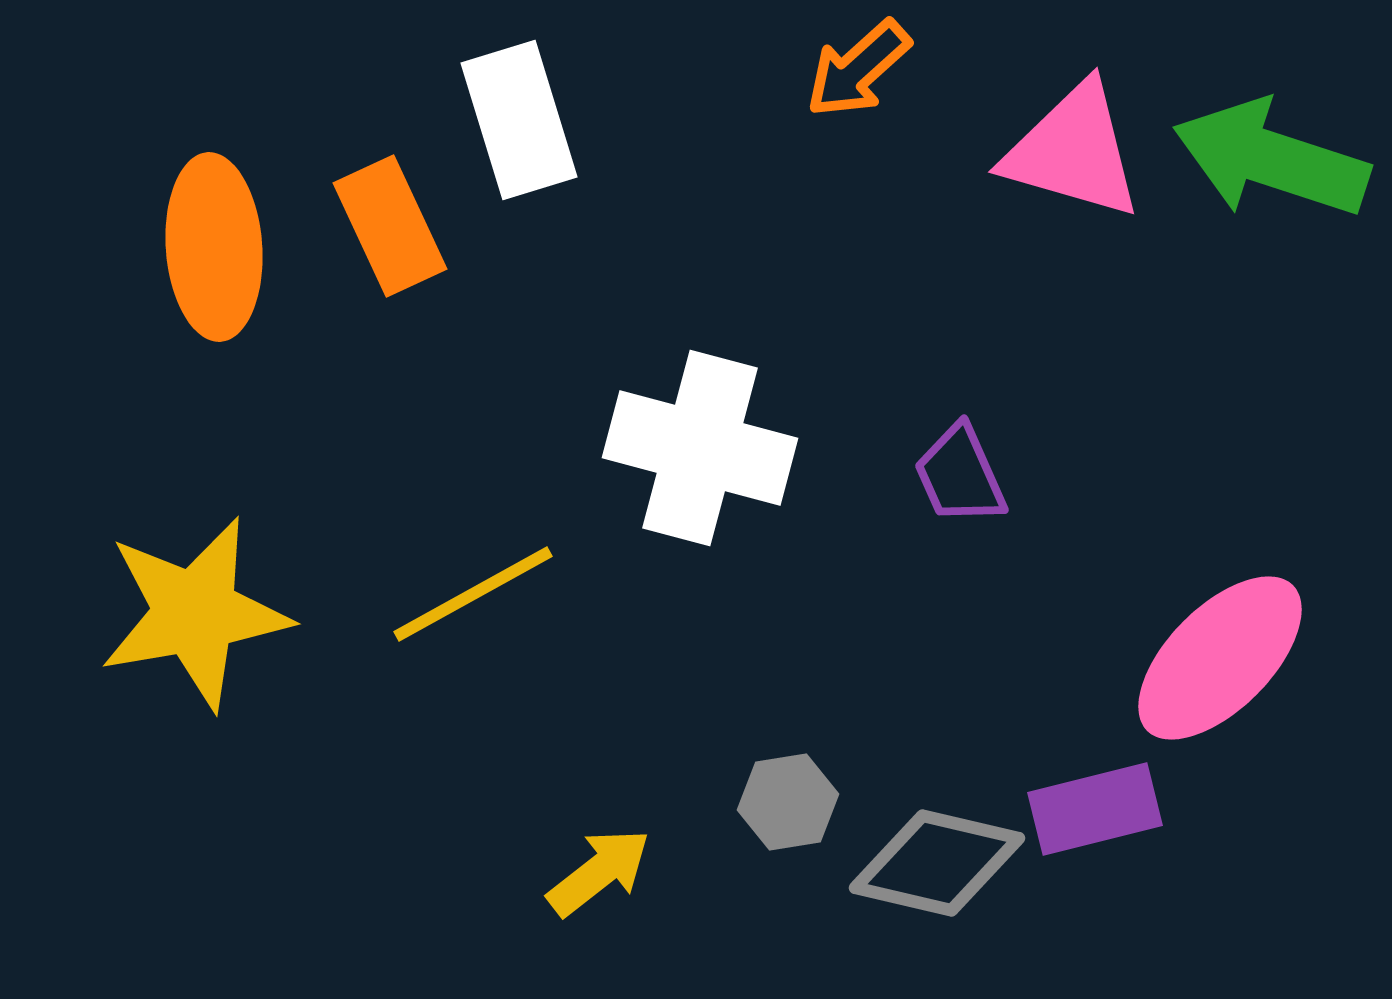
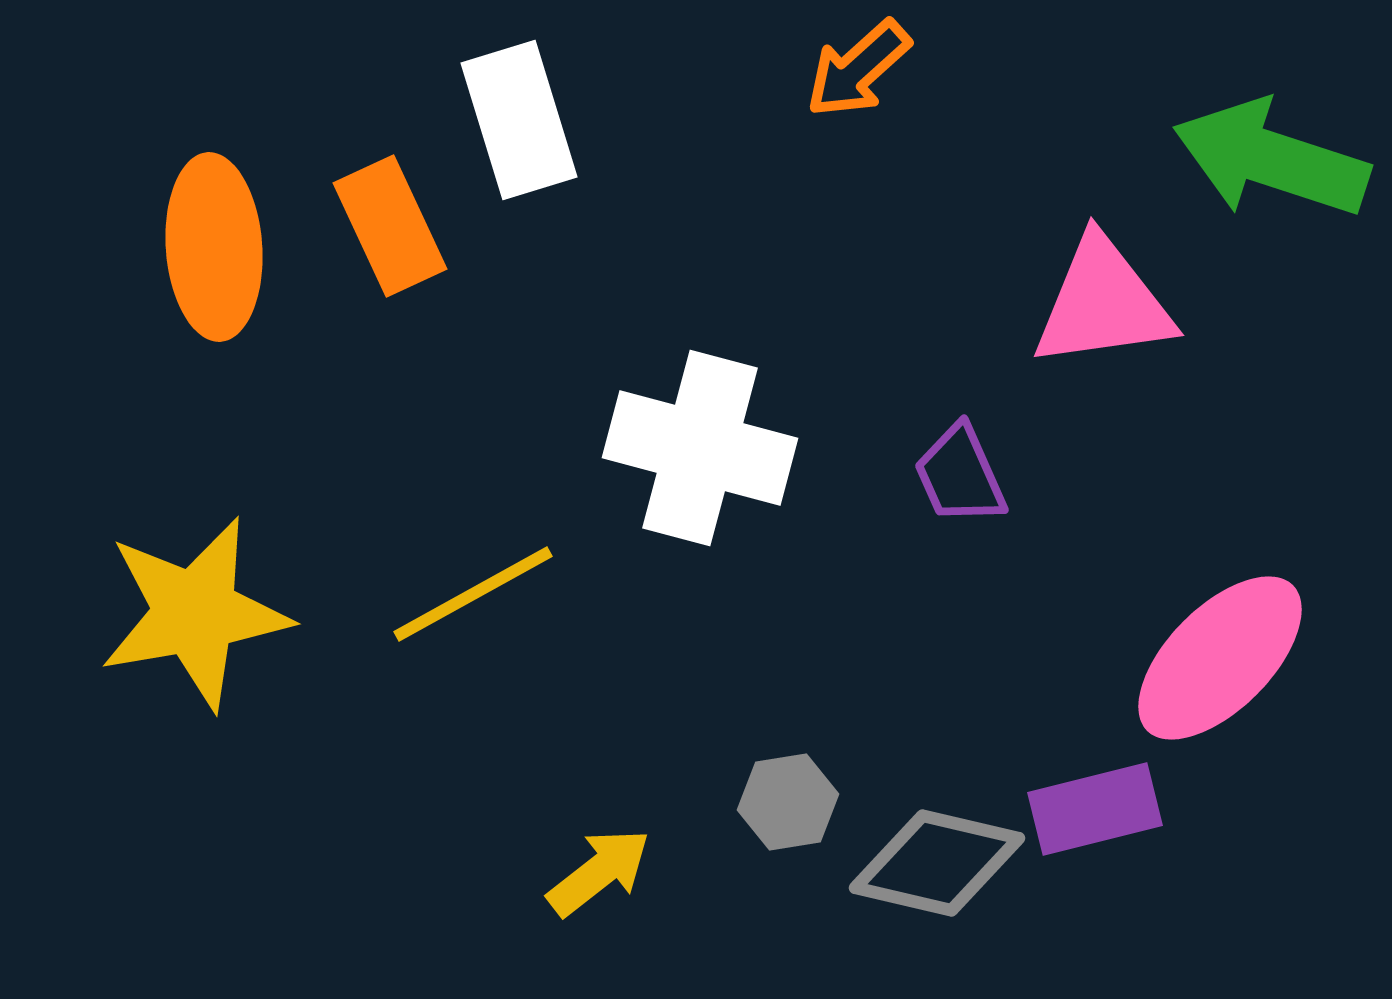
pink triangle: moved 30 px right, 152 px down; rotated 24 degrees counterclockwise
